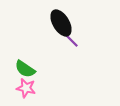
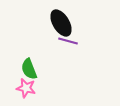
purple line: moved 2 px left, 2 px down; rotated 30 degrees counterclockwise
green semicircle: moved 4 px right; rotated 35 degrees clockwise
